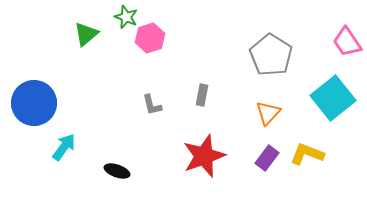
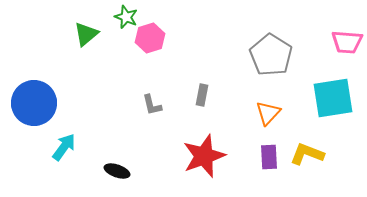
pink trapezoid: rotated 52 degrees counterclockwise
cyan square: rotated 30 degrees clockwise
purple rectangle: moved 2 px right, 1 px up; rotated 40 degrees counterclockwise
